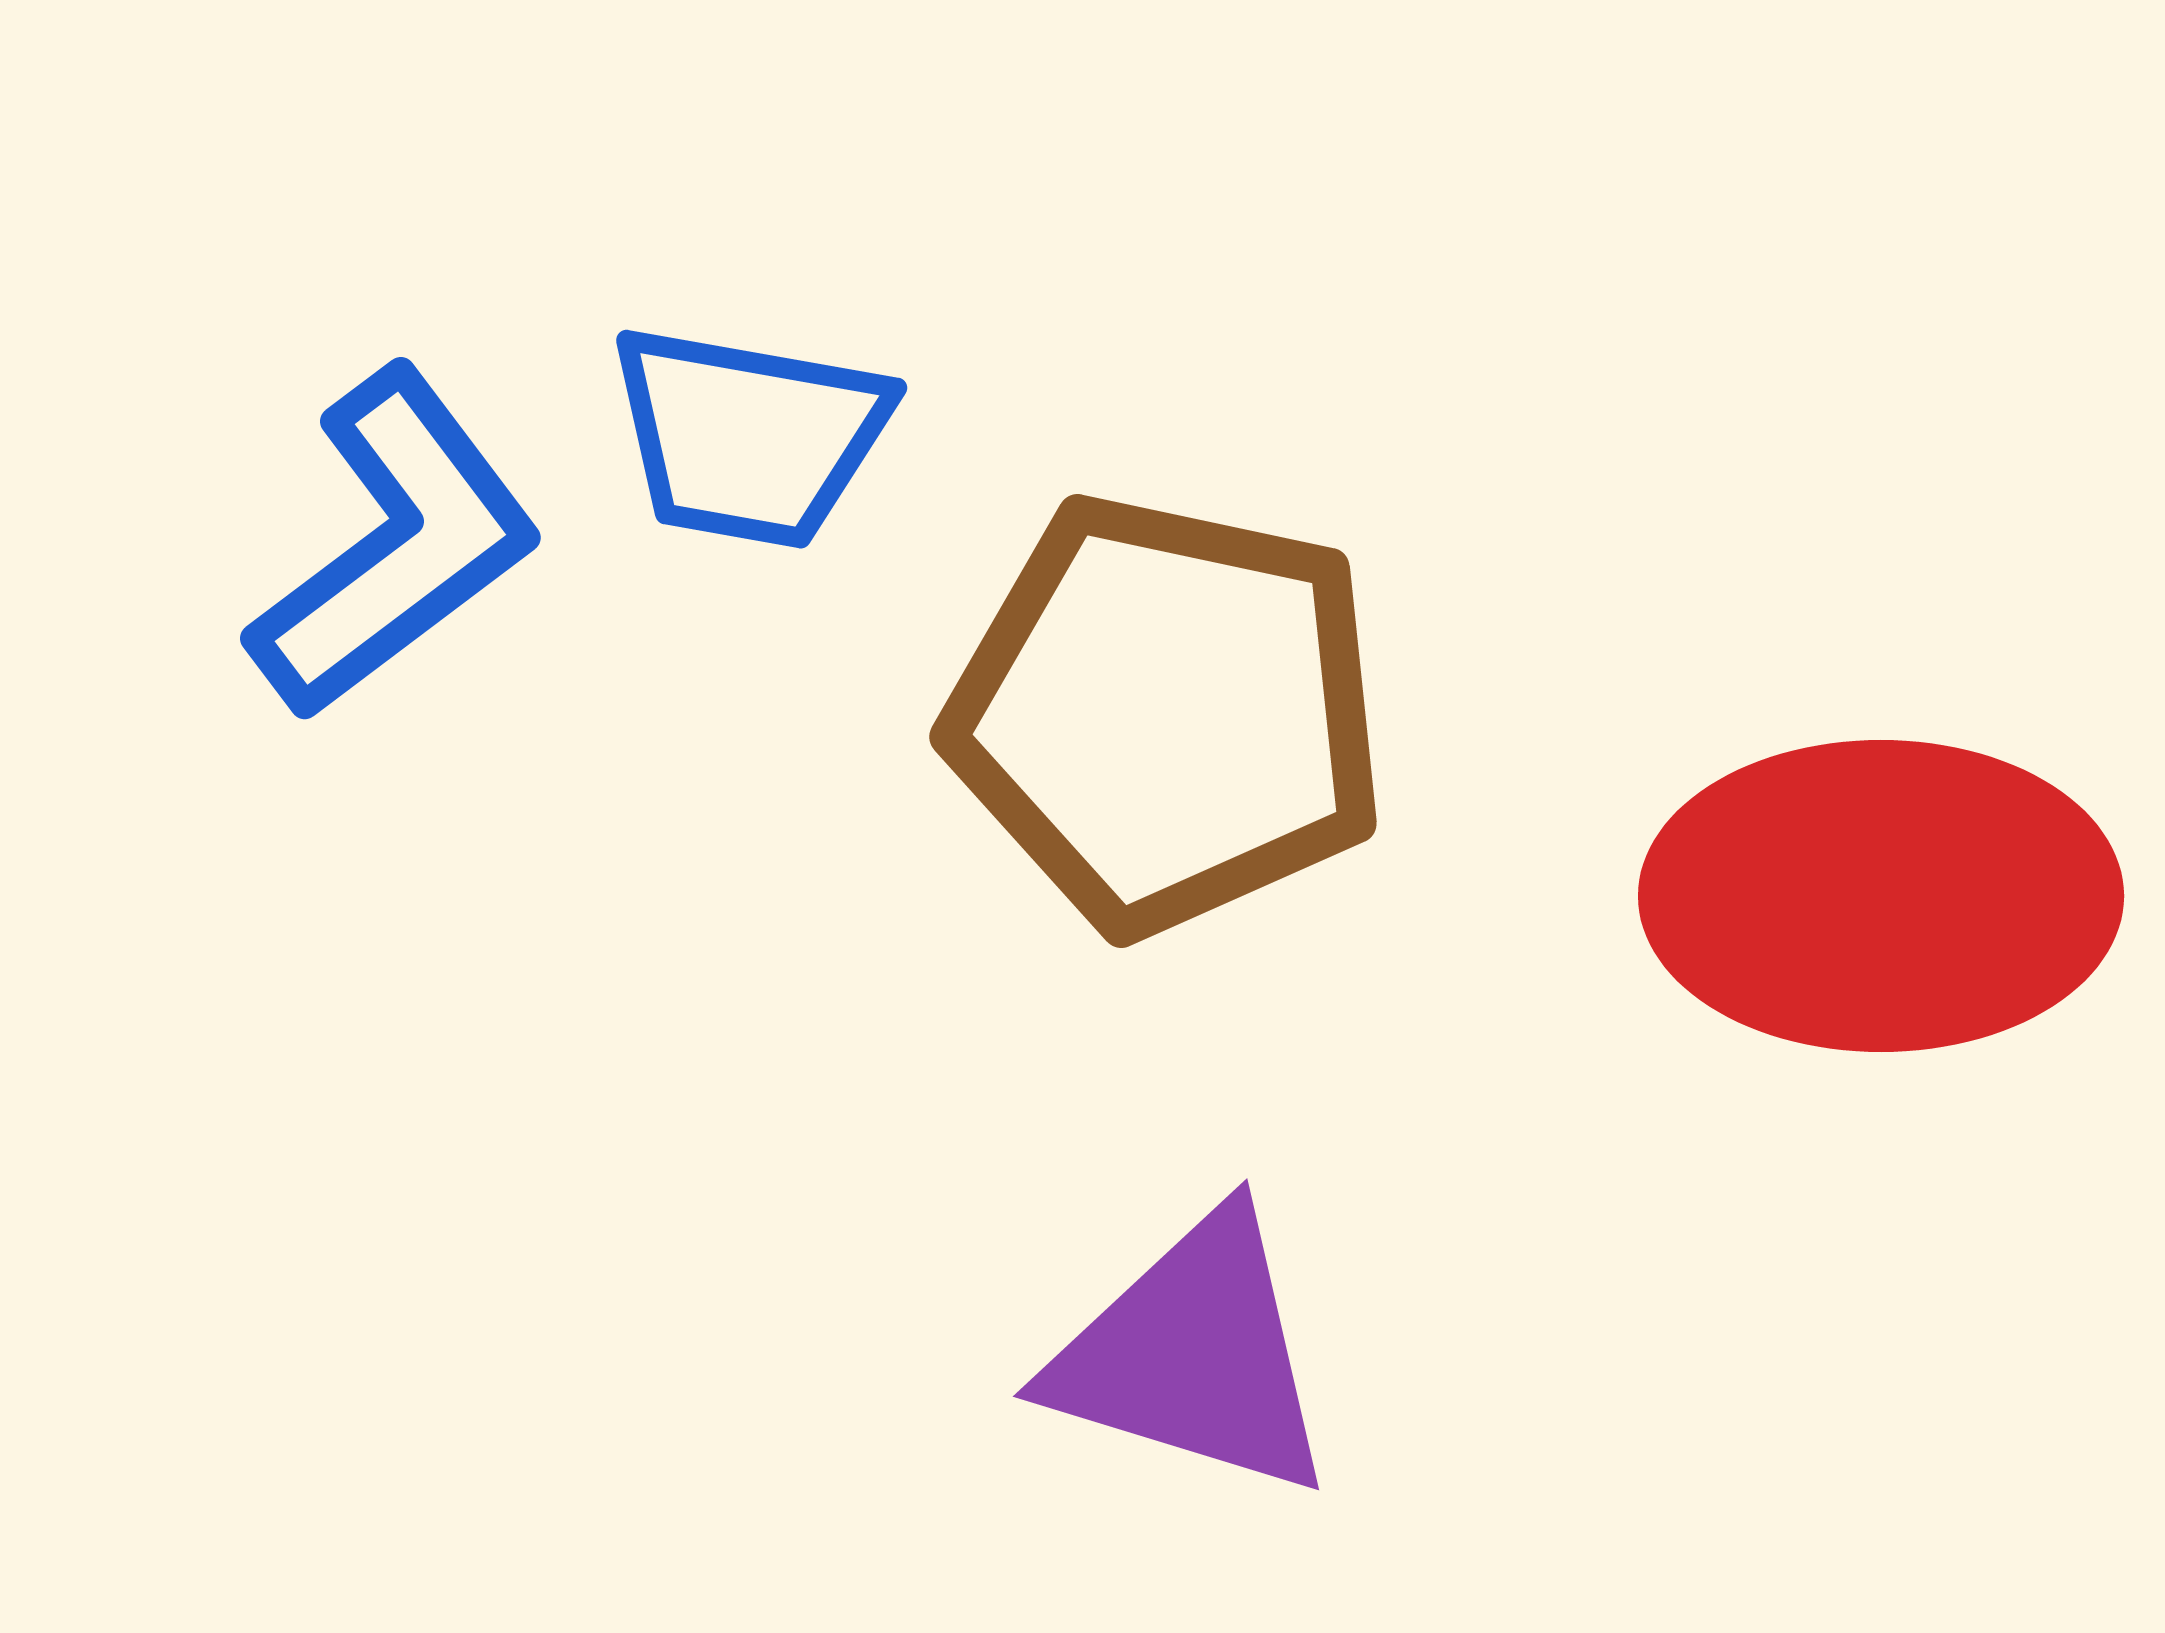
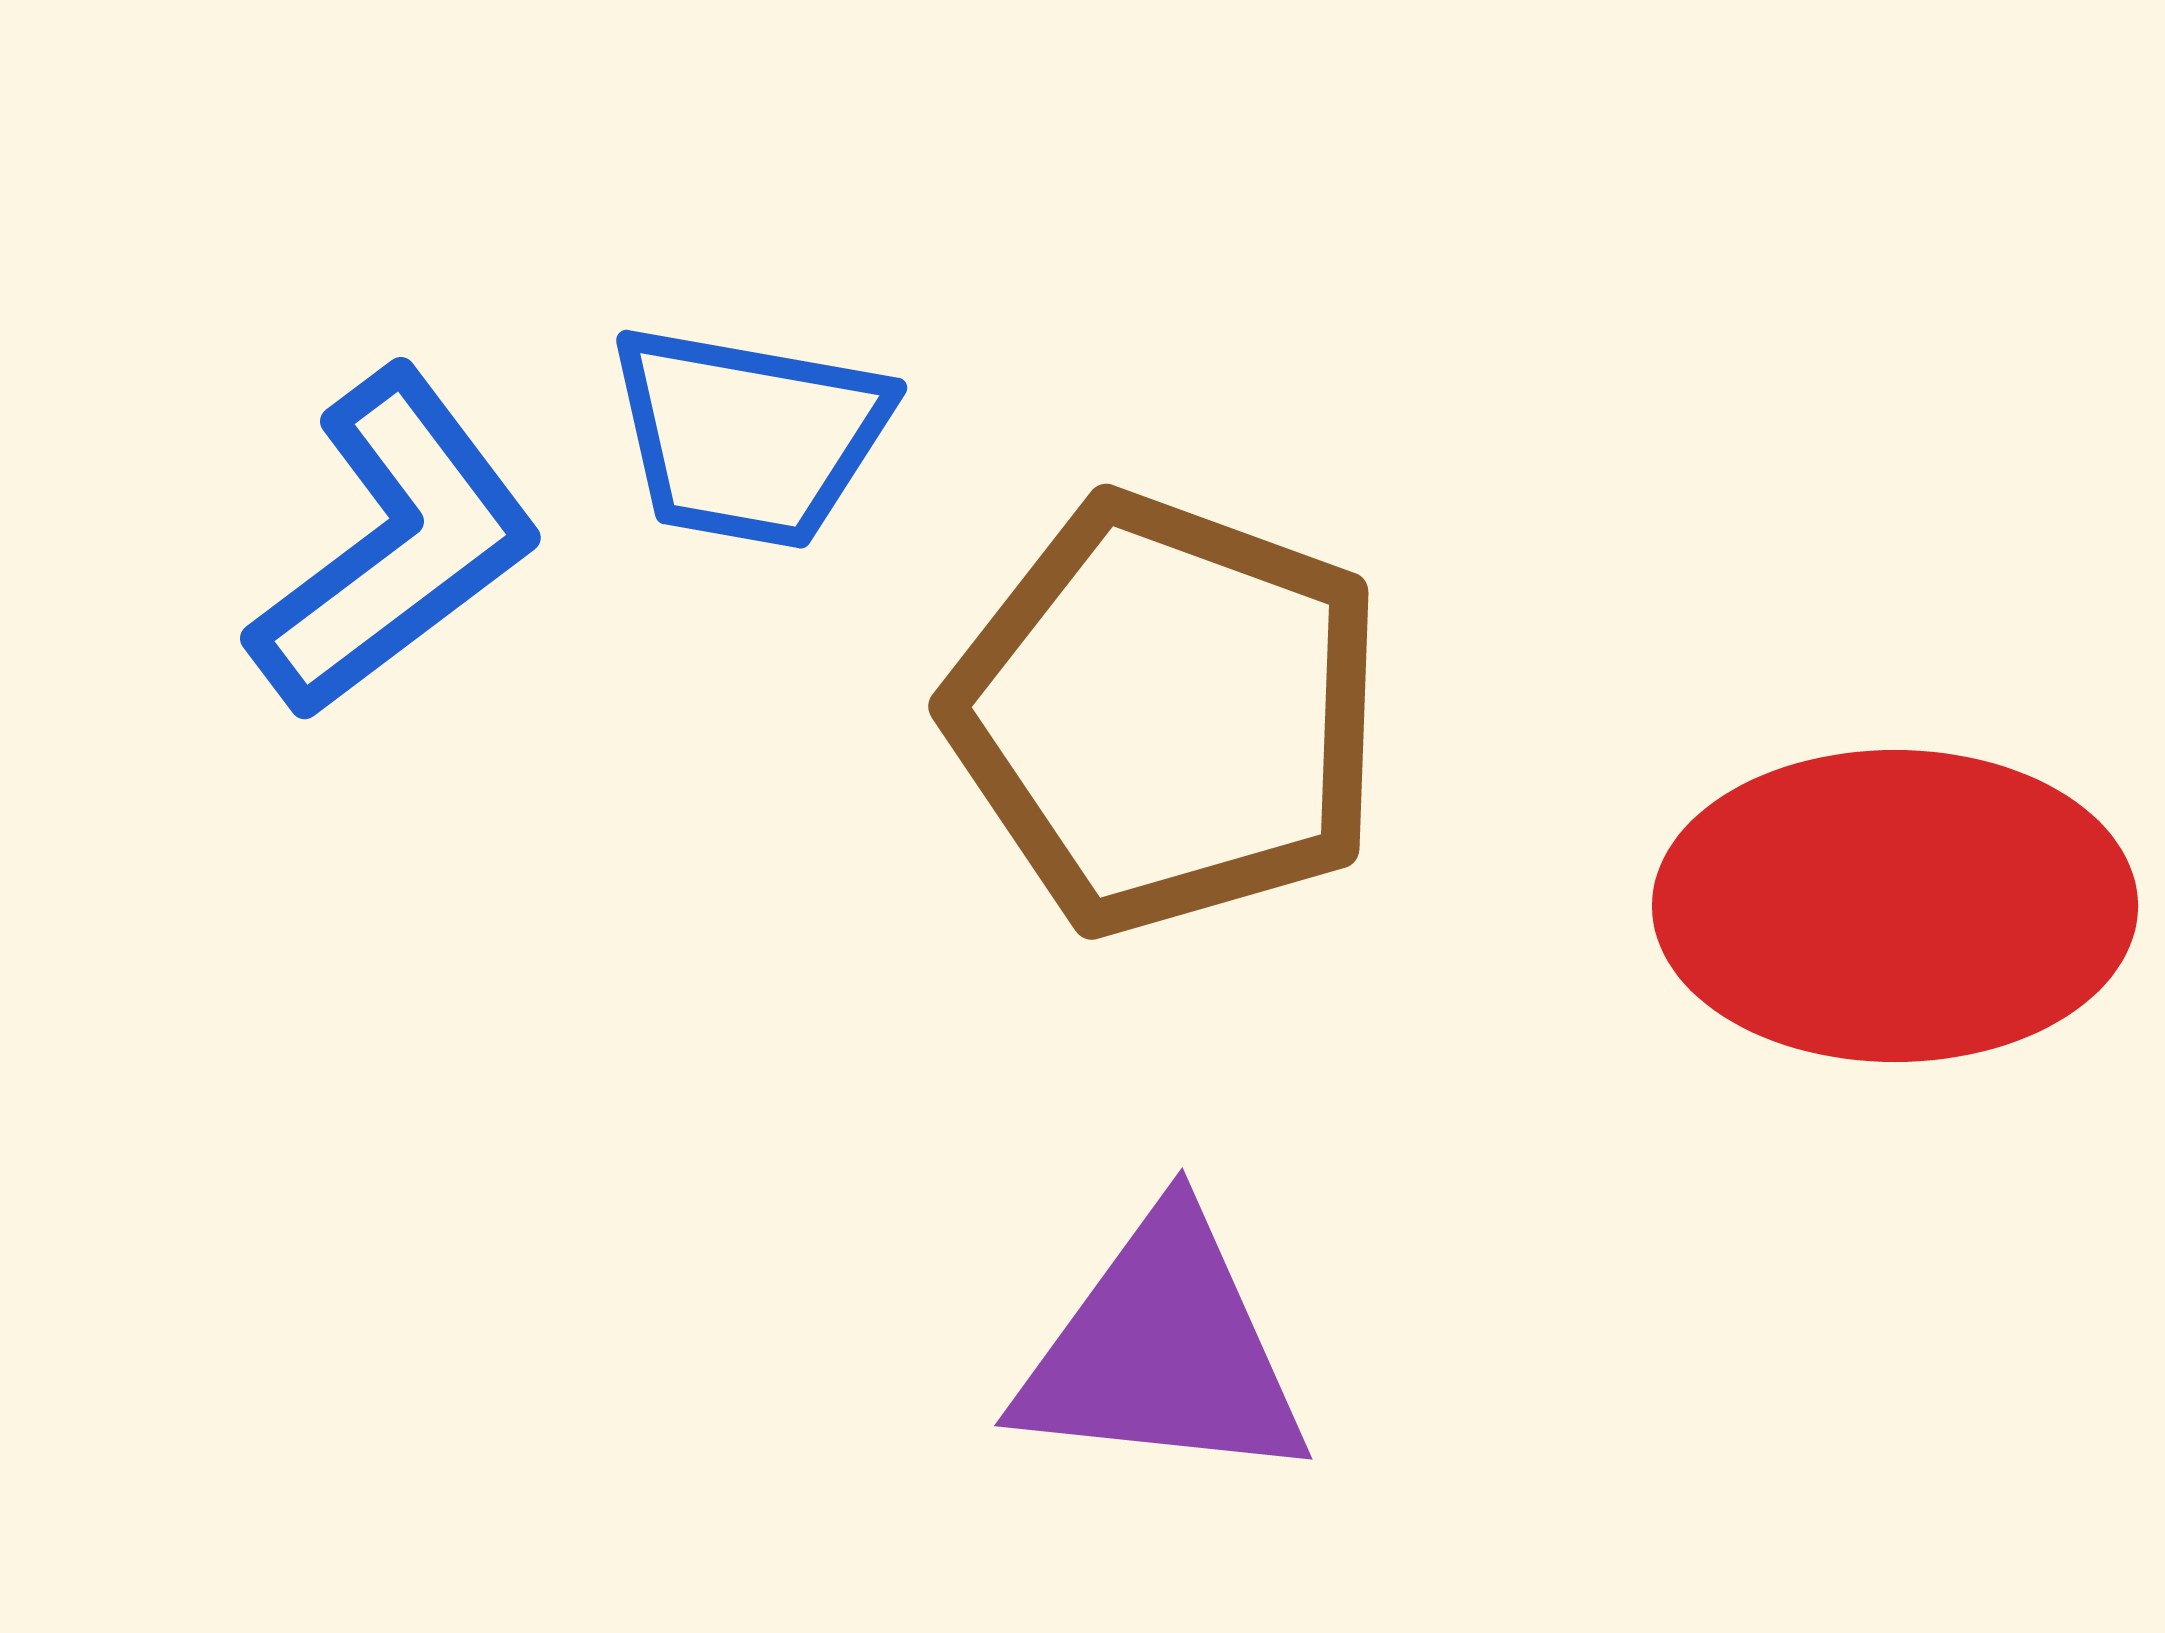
brown pentagon: rotated 8 degrees clockwise
red ellipse: moved 14 px right, 10 px down
purple triangle: moved 30 px left, 4 px up; rotated 11 degrees counterclockwise
